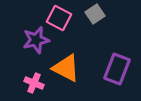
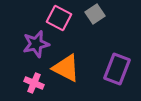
purple star: moved 4 px down
